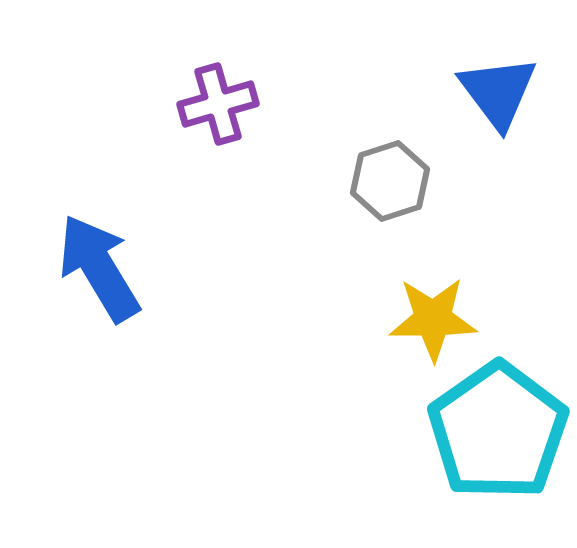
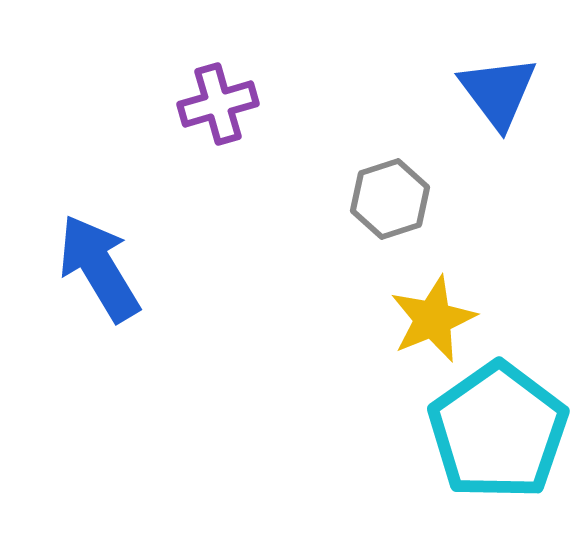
gray hexagon: moved 18 px down
yellow star: rotated 22 degrees counterclockwise
